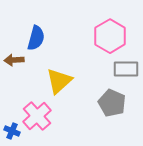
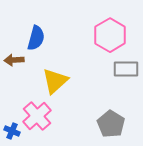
pink hexagon: moved 1 px up
yellow triangle: moved 4 px left
gray pentagon: moved 1 px left, 21 px down; rotated 8 degrees clockwise
